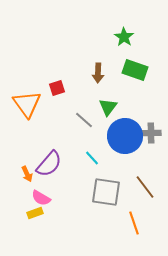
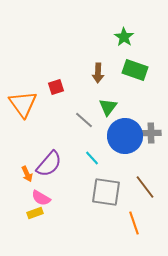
red square: moved 1 px left, 1 px up
orange triangle: moved 4 px left
